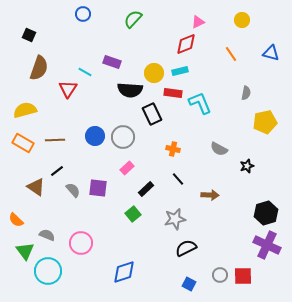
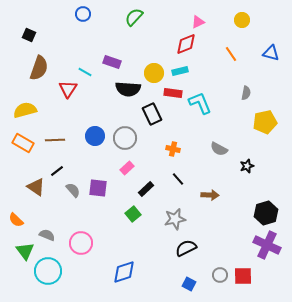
green semicircle at (133, 19): moved 1 px right, 2 px up
black semicircle at (130, 90): moved 2 px left, 1 px up
gray circle at (123, 137): moved 2 px right, 1 px down
